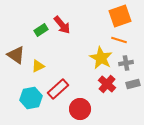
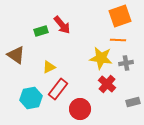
green rectangle: moved 1 px down; rotated 16 degrees clockwise
orange line: moved 1 px left; rotated 14 degrees counterclockwise
yellow star: rotated 20 degrees counterclockwise
yellow triangle: moved 11 px right, 1 px down
gray rectangle: moved 18 px down
red rectangle: rotated 10 degrees counterclockwise
